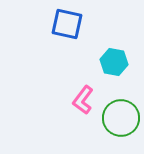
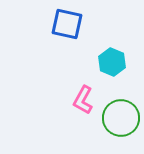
cyan hexagon: moved 2 px left; rotated 12 degrees clockwise
pink L-shape: rotated 8 degrees counterclockwise
